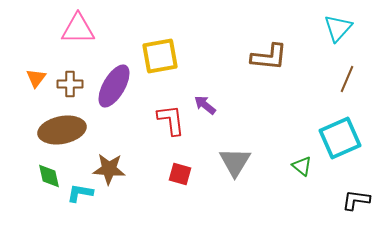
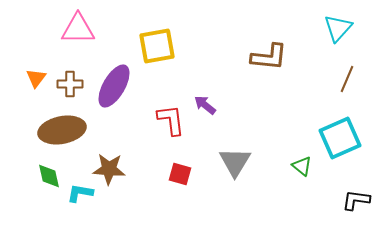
yellow square: moved 3 px left, 10 px up
